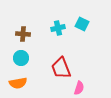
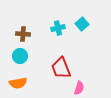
cyan square: rotated 24 degrees clockwise
cyan circle: moved 1 px left, 2 px up
